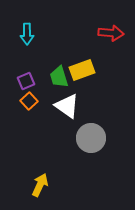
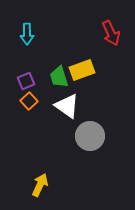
red arrow: rotated 60 degrees clockwise
gray circle: moved 1 px left, 2 px up
